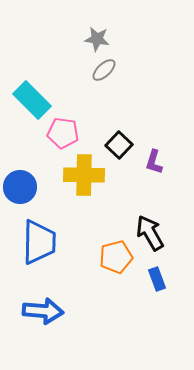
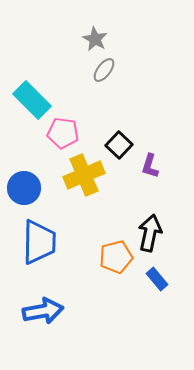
gray star: moved 2 px left; rotated 20 degrees clockwise
gray ellipse: rotated 10 degrees counterclockwise
purple L-shape: moved 4 px left, 4 px down
yellow cross: rotated 24 degrees counterclockwise
blue circle: moved 4 px right, 1 px down
black arrow: rotated 42 degrees clockwise
blue rectangle: rotated 20 degrees counterclockwise
blue arrow: rotated 15 degrees counterclockwise
